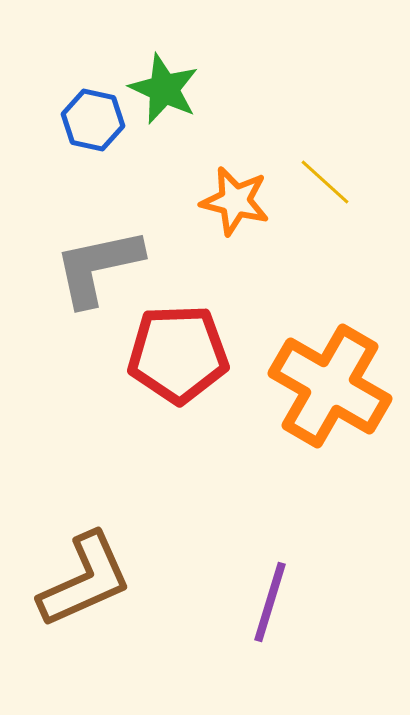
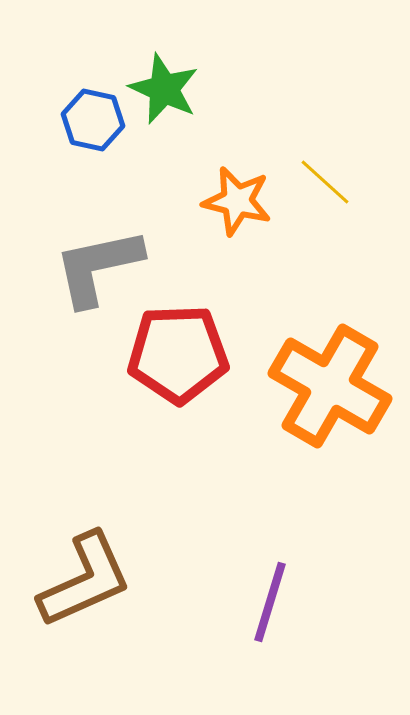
orange star: moved 2 px right
